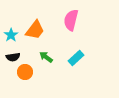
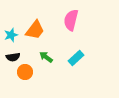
cyan star: rotated 16 degrees clockwise
